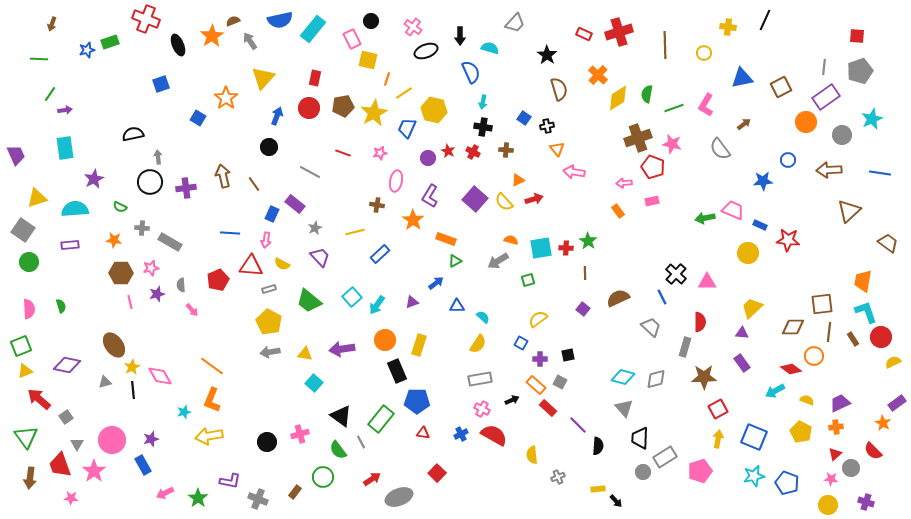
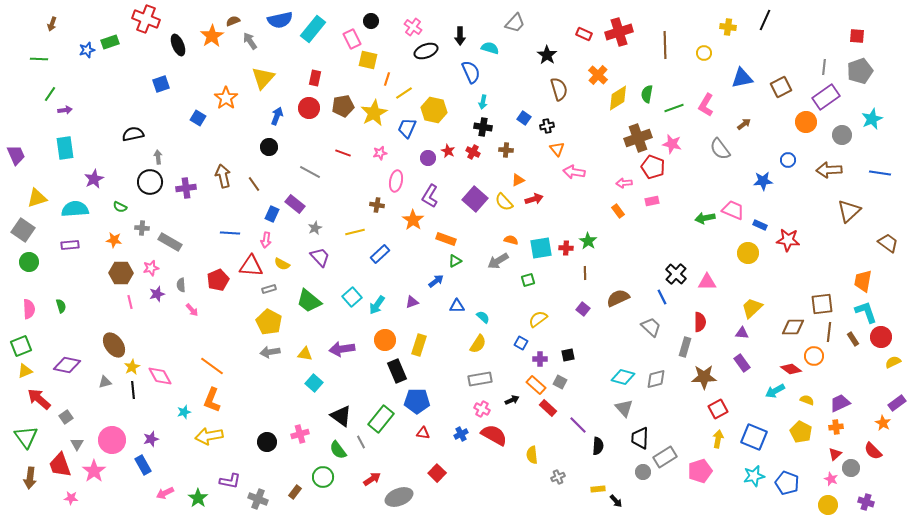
blue arrow at (436, 283): moved 2 px up
pink star at (831, 479): rotated 16 degrees clockwise
